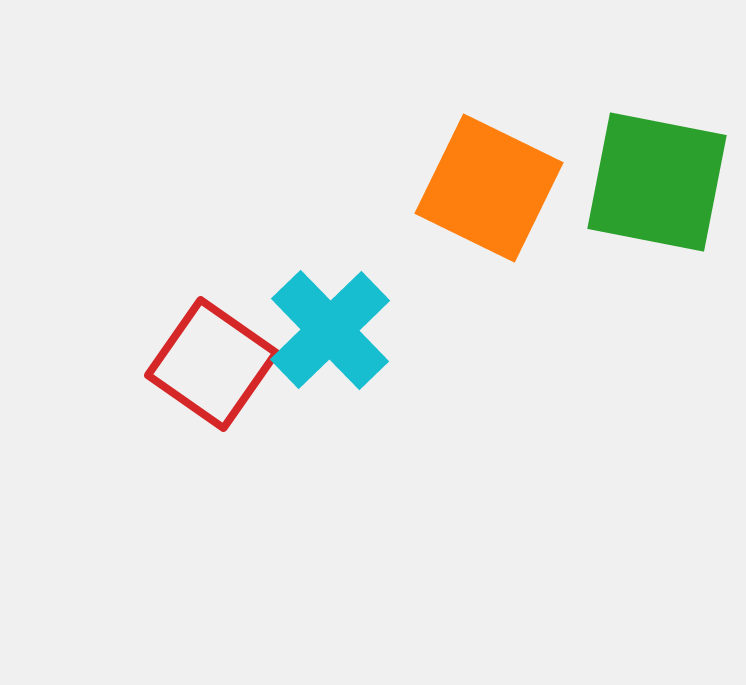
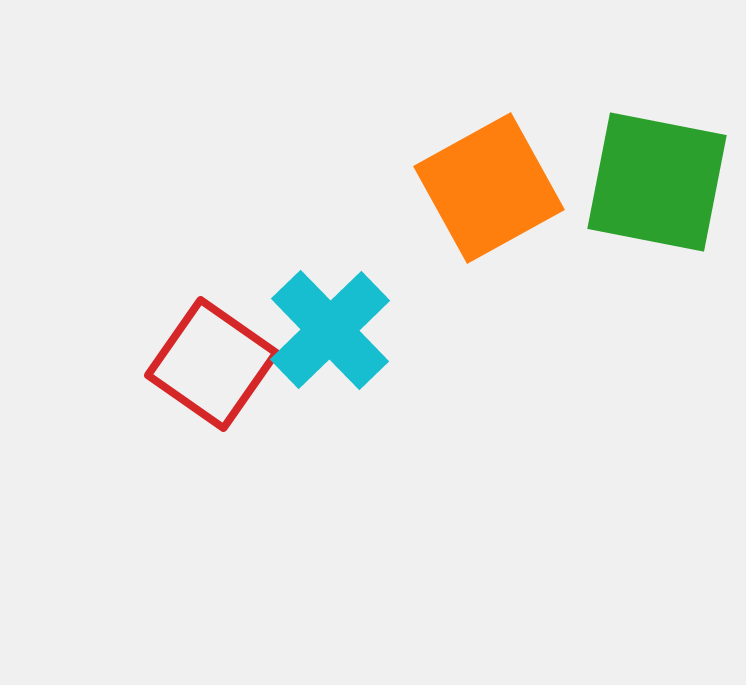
orange square: rotated 35 degrees clockwise
